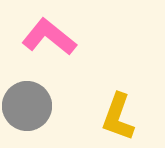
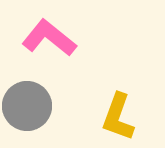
pink L-shape: moved 1 px down
